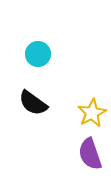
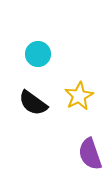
yellow star: moved 13 px left, 17 px up
